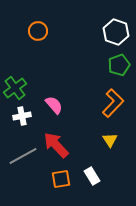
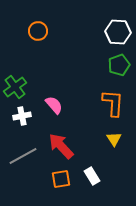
white hexagon: moved 2 px right; rotated 15 degrees counterclockwise
green cross: moved 1 px up
orange L-shape: rotated 40 degrees counterclockwise
yellow triangle: moved 4 px right, 1 px up
red arrow: moved 5 px right, 1 px down
